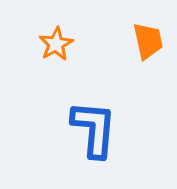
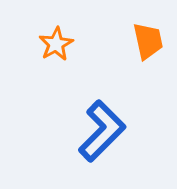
blue L-shape: moved 8 px right, 2 px down; rotated 40 degrees clockwise
